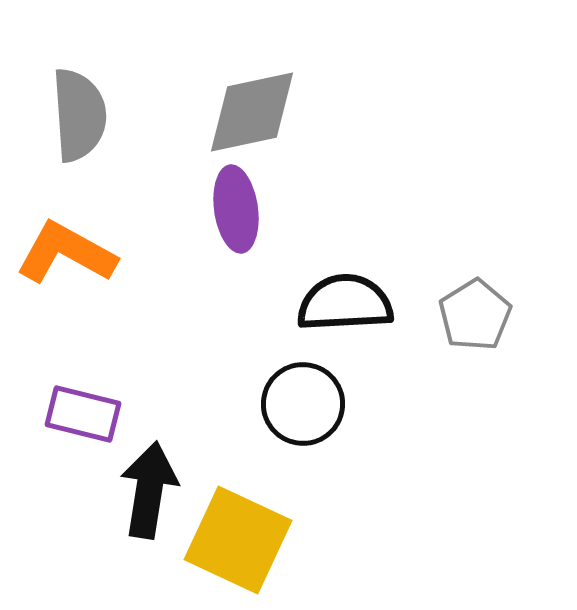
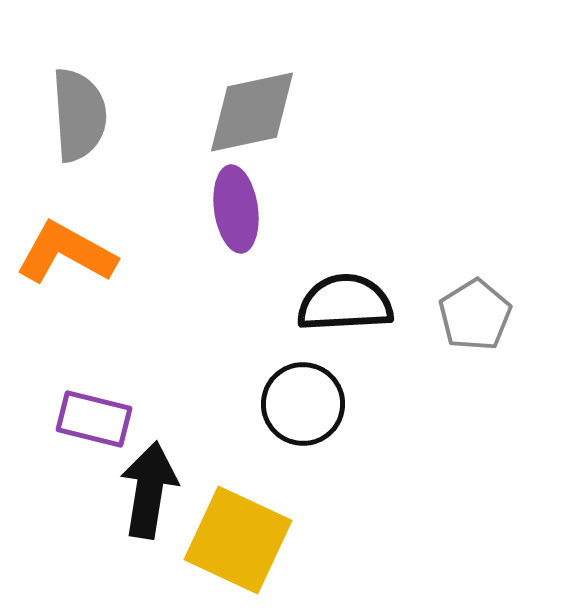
purple rectangle: moved 11 px right, 5 px down
